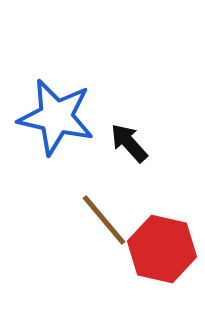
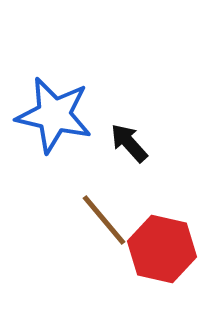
blue star: moved 2 px left, 2 px up
